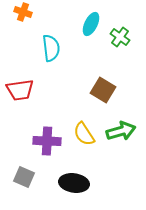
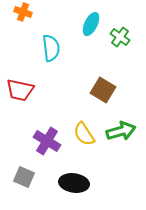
red trapezoid: rotated 20 degrees clockwise
purple cross: rotated 28 degrees clockwise
